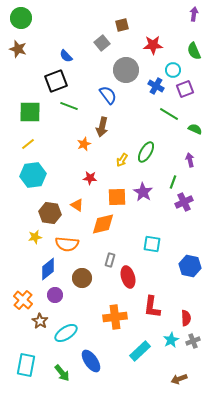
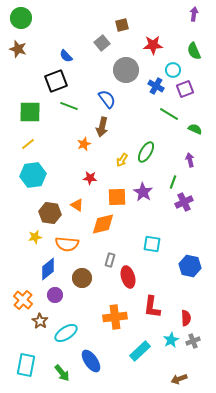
blue semicircle at (108, 95): moved 1 px left, 4 px down
